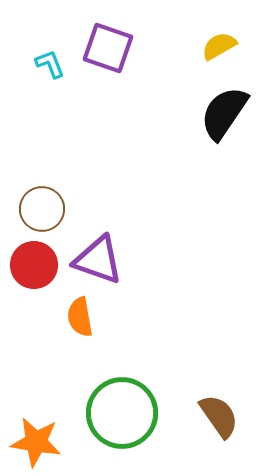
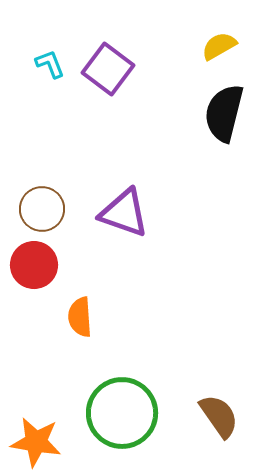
purple square: moved 21 px down; rotated 18 degrees clockwise
black semicircle: rotated 20 degrees counterclockwise
purple triangle: moved 26 px right, 47 px up
orange semicircle: rotated 6 degrees clockwise
